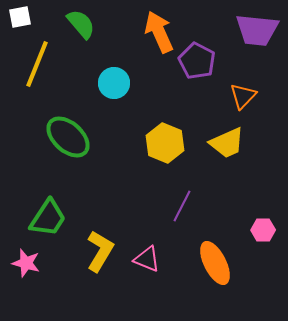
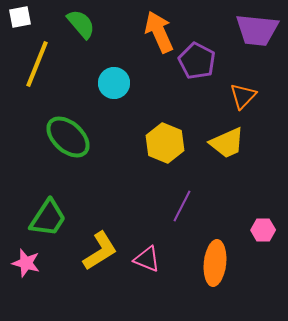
yellow L-shape: rotated 27 degrees clockwise
orange ellipse: rotated 33 degrees clockwise
